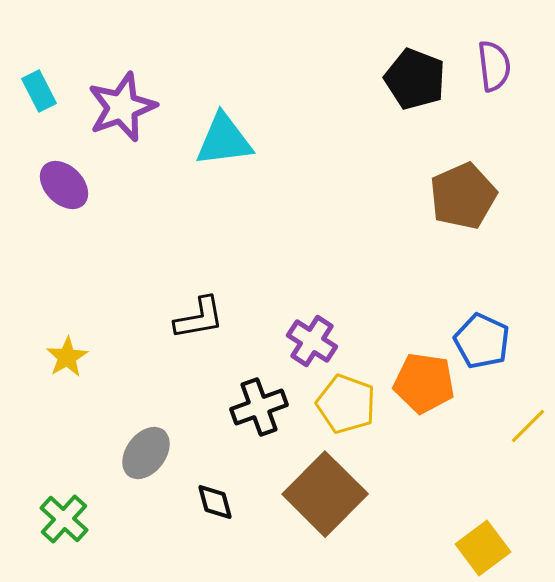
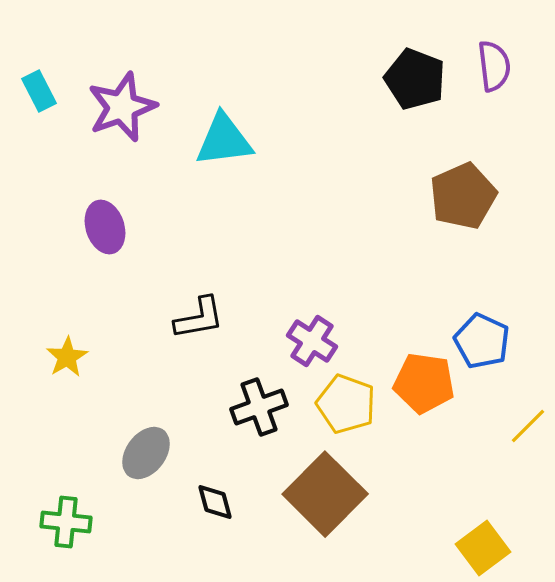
purple ellipse: moved 41 px right, 42 px down; rotated 27 degrees clockwise
green cross: moved 2 px right, 3 px down; rotated 36 degrees counterclockwise
